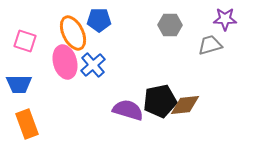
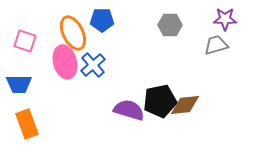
blue pentagon: moved 3 px right
gray trapezoid: moved 6 px right
purple semicircle: moved 1 px right
